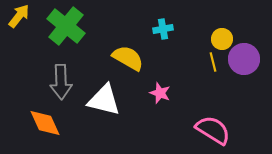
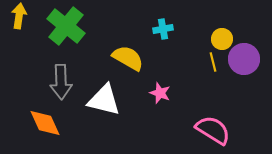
yellow arrow: rotated 30 degrees counterclockwise
